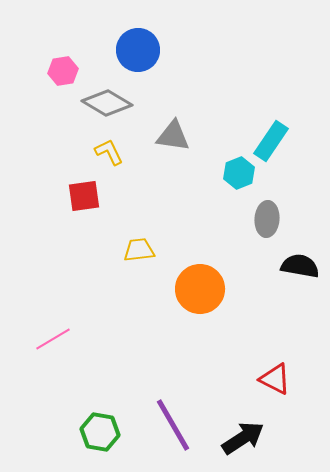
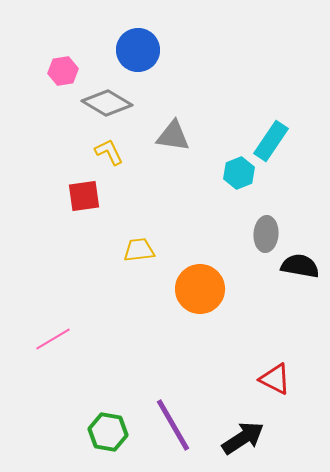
gray ellipse: moved 1 px left, 15 px down
green hexagon: moved 8 px right
